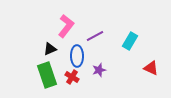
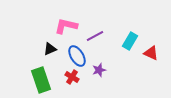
pink L-shape: rotated 115 degrees counterclockwise
blue ellipse: rotated 30 degrees counterclockwise
red triangle: moved 15 px up
green rectangle: moved 6 px left, 5 px down
